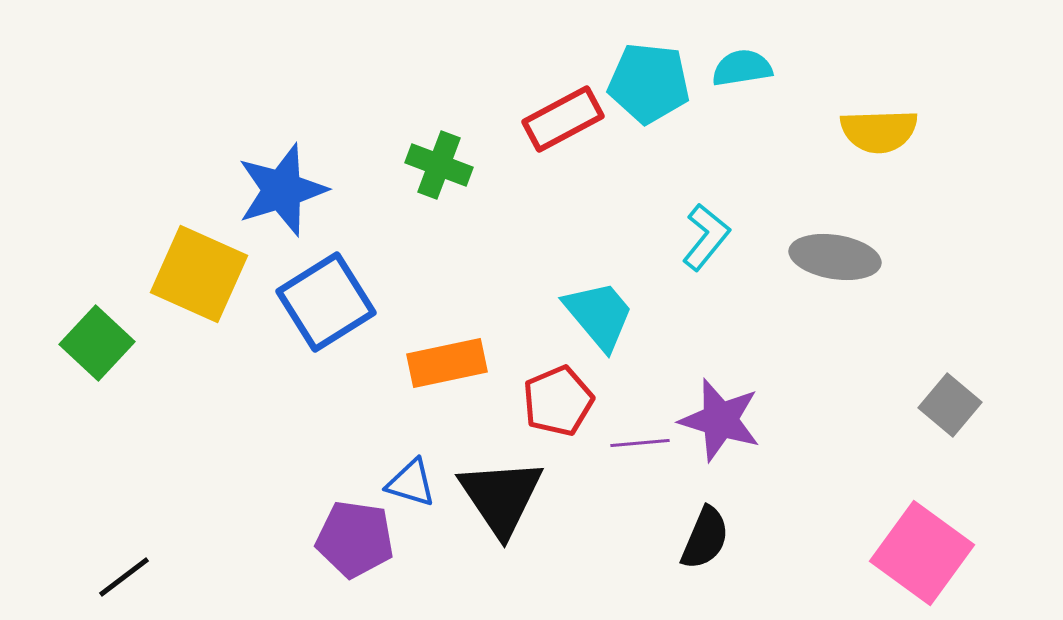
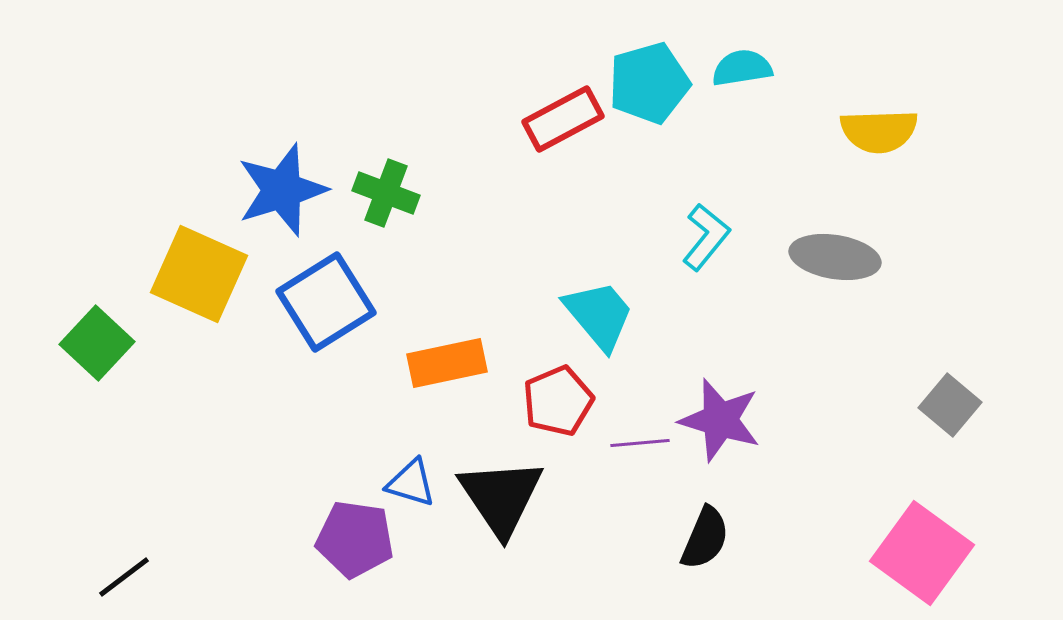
cyan pentagon: rotated 22 degrees counterclockwise
green cross: moved 53 px left, 28 px down
